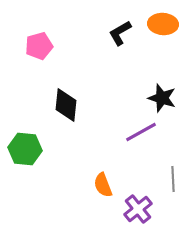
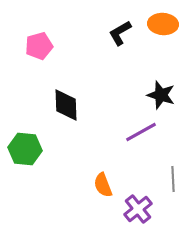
black star: moved 1 px left, 3 px up
black diamond: rotated 8 degrees counterclockwise
